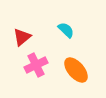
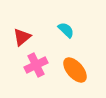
orange ellipse: moved 1 px left
